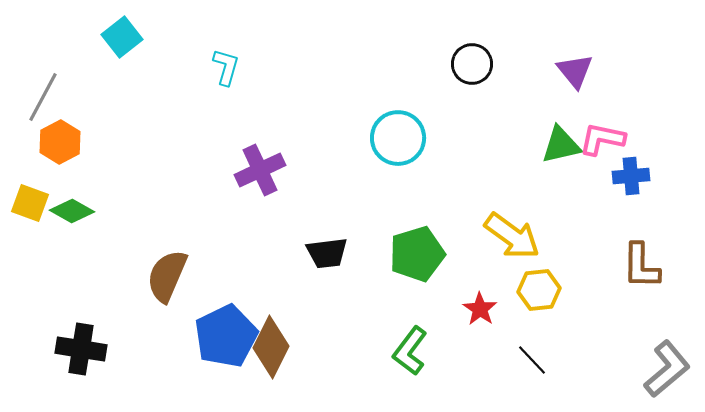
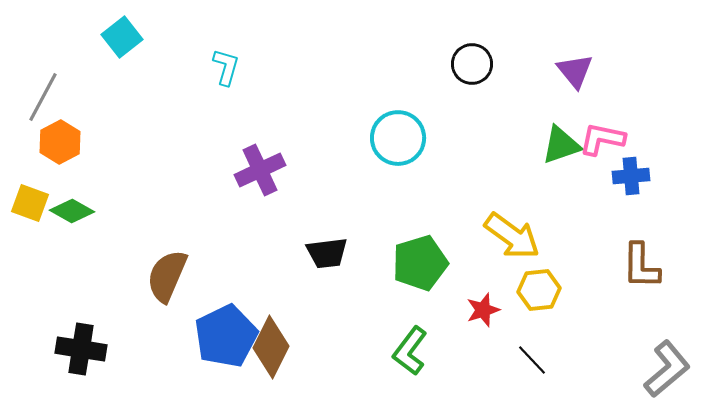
green triangle: rotated 6 degrees counterclockwise
green pentagon: moved 3 px right, 9 px down
red star: moved 3 px right, 1 px down; rotated 20 degrees clockwise
